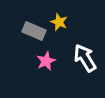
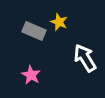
pink star: moved 15 px left, 14 px down; rotated 18 degrees counterclockwise
